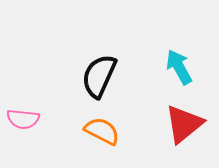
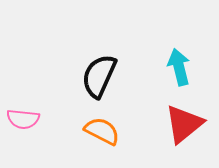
cyan arrow: rotated 15 degrees clockwise
